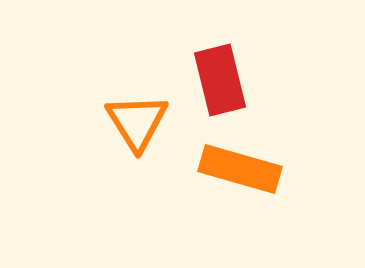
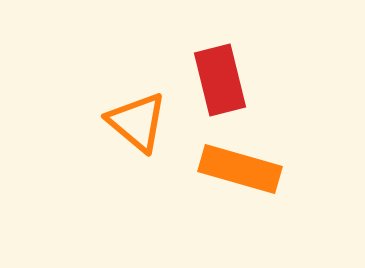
orange triangle: rotated 18 degrees counterclockwise
